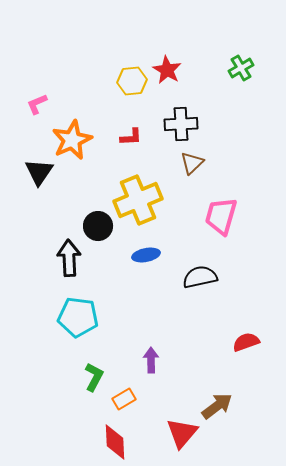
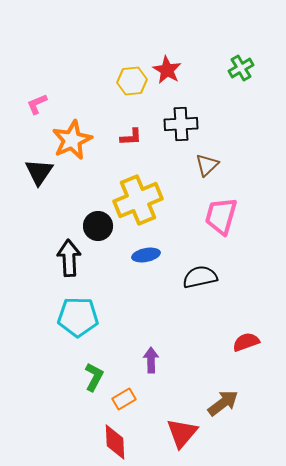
brown triangle: moved 15 px right, 2 px down
cyan pentagon: rotated 6 degrees counterclockwise
brown arrow: moved 6 px right, 3 px up
